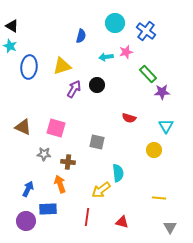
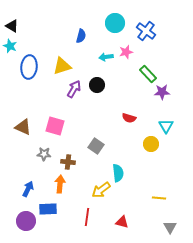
pink square: moved 1 px left, 2 px up
gray square: moved 1 px left, 4 px down; rotated 21 degrees clockwise
yellow circle: moved 3 px left, 6 px up
orange arrow: rotated 24 degrees clockwise
